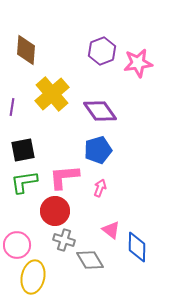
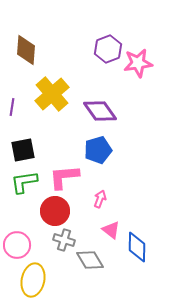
purple hexagon: moved 6 px right, 2 px up
pink arrow: moved 11 px down
yellow ellipse: moved 3 px down
